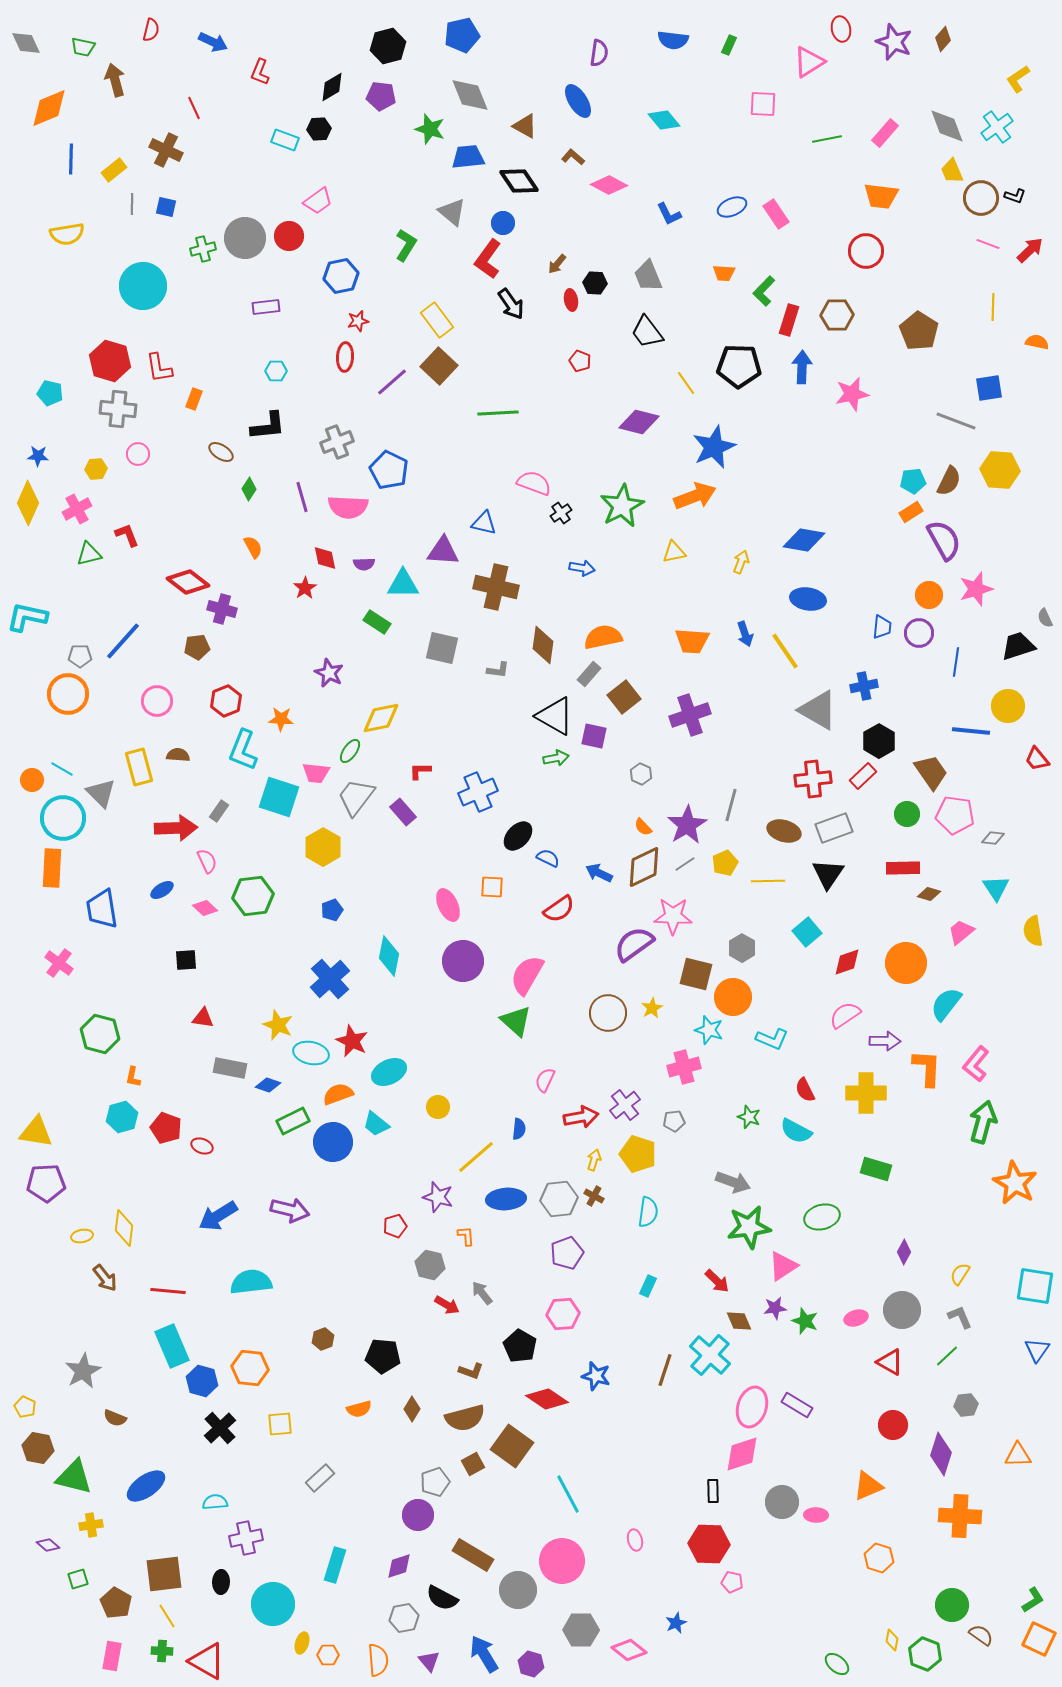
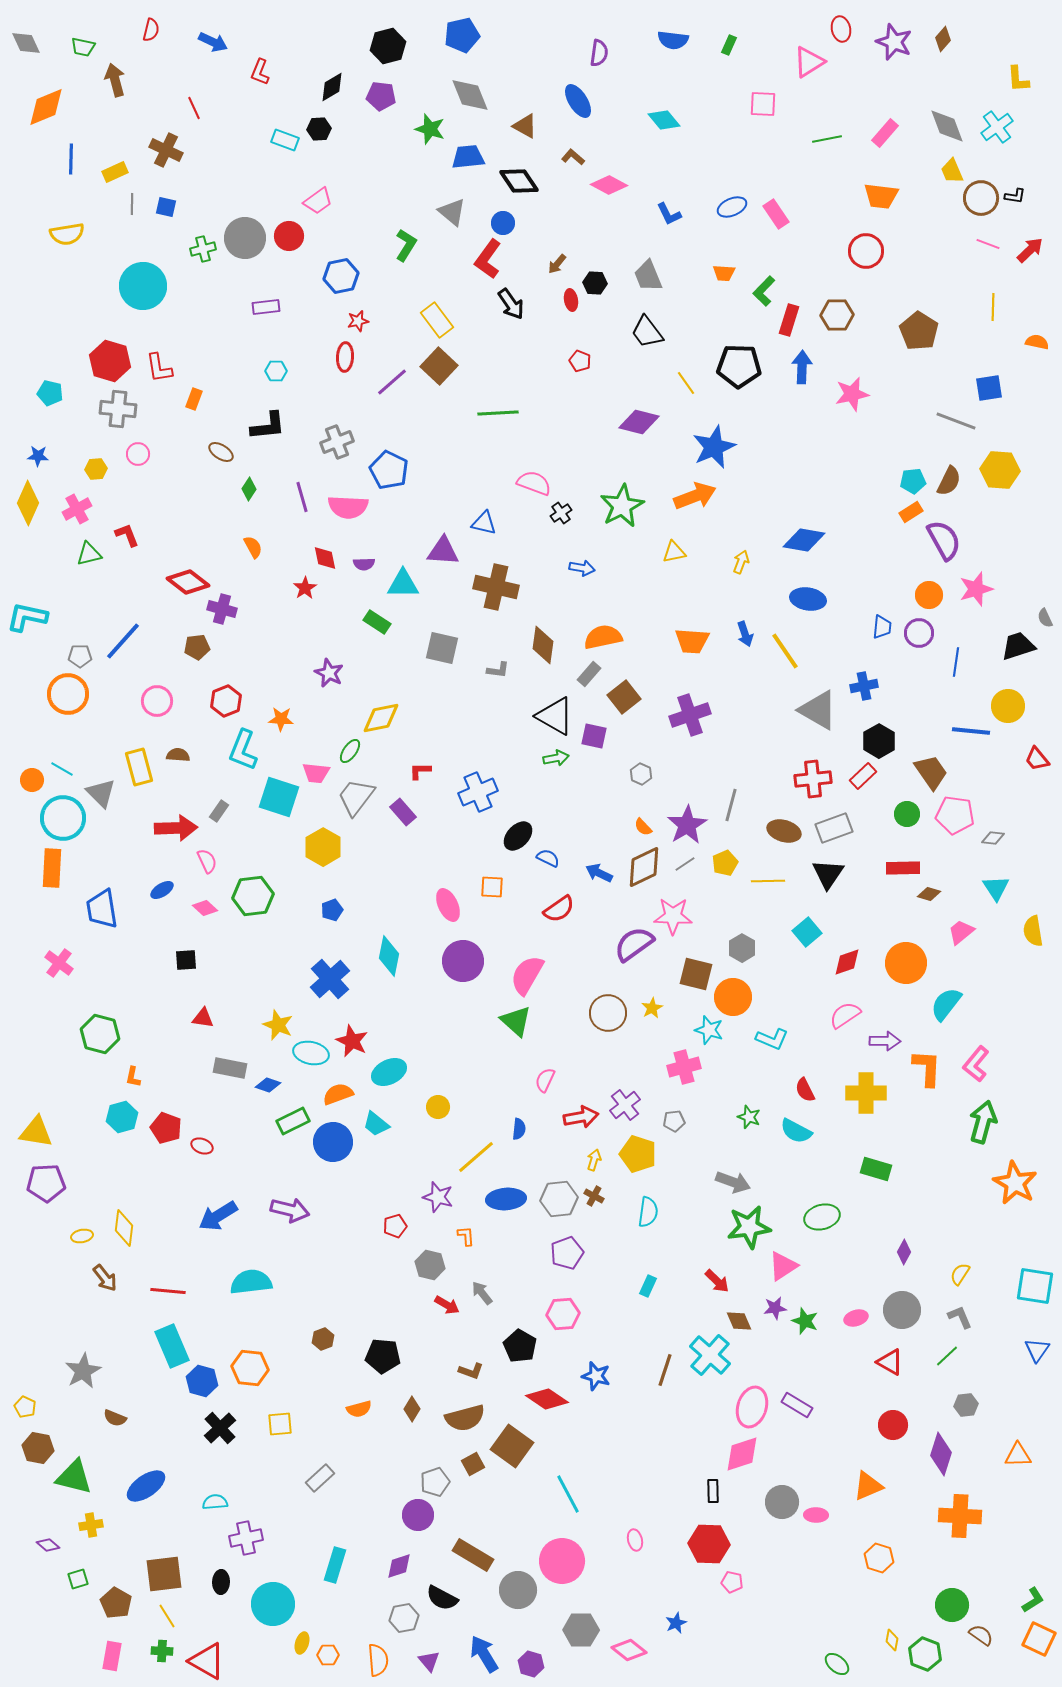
yellow L-shape at (1018, 79): rotated 60 degrees counterclockwise
orange diamond at (49, 108): moved 3 px left, 1 px up
yellow rectangle at (114, 170): moved 1 px right, 2 px down; rotated 15 degrees clockwise
black L-shape at (1015, 196): rotated 10 degrees counterclockwise
